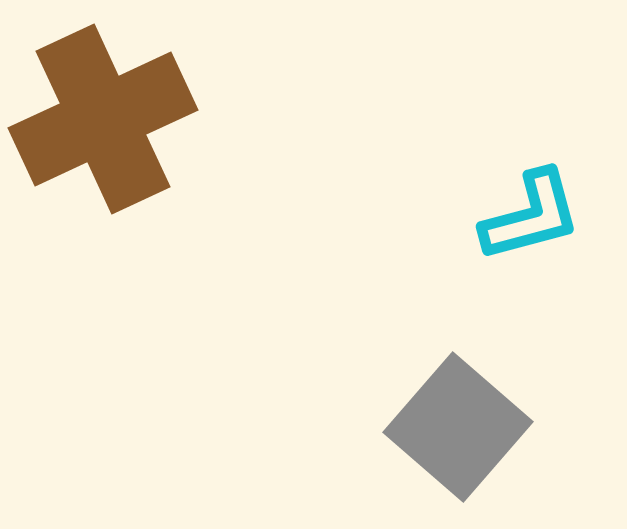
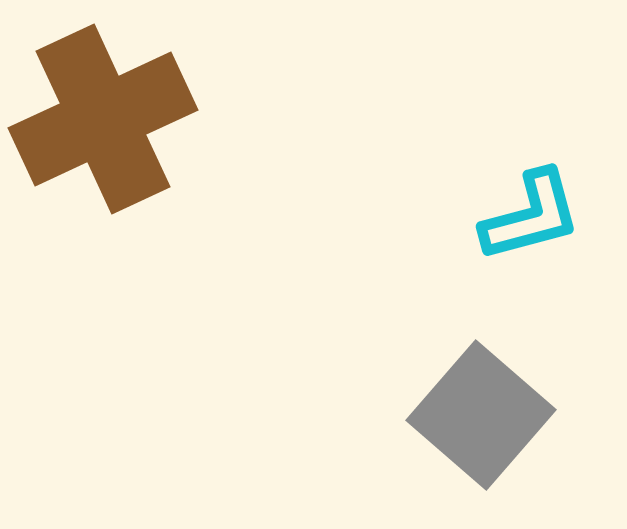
gray square: moved 23 px right, 12 px up
